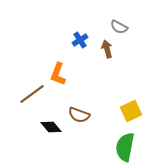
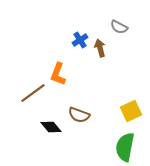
brown arrow: moved 7 px left, 1 px up
brown line: moved 1 px right, 1 px up
